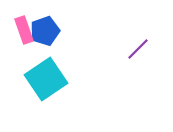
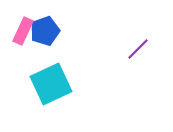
pink rectangle: moved 1 px left, 1 px down; rotated 44 degrees clockwise
cyan square: moved 5 px right, 5 px down; rotated 9 degrees clockwise
